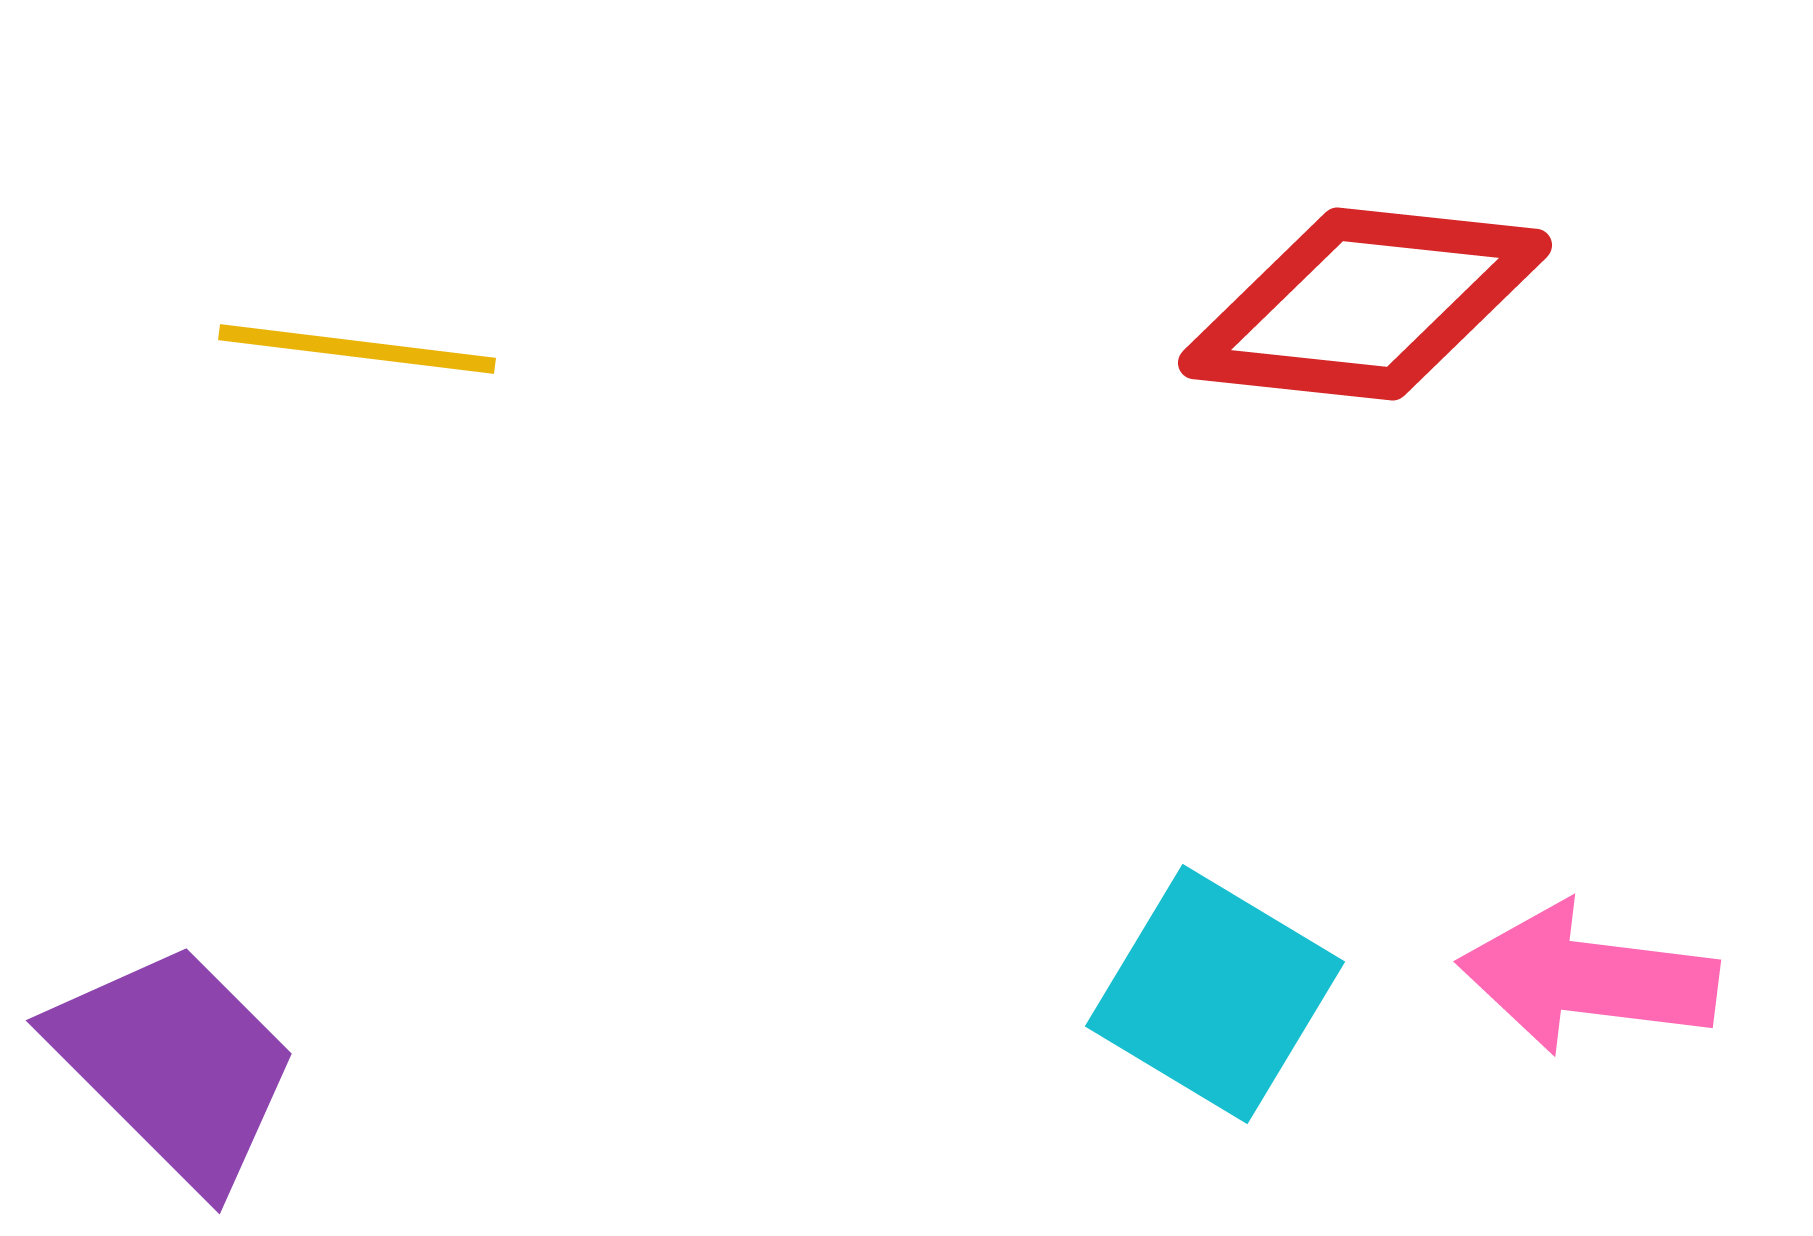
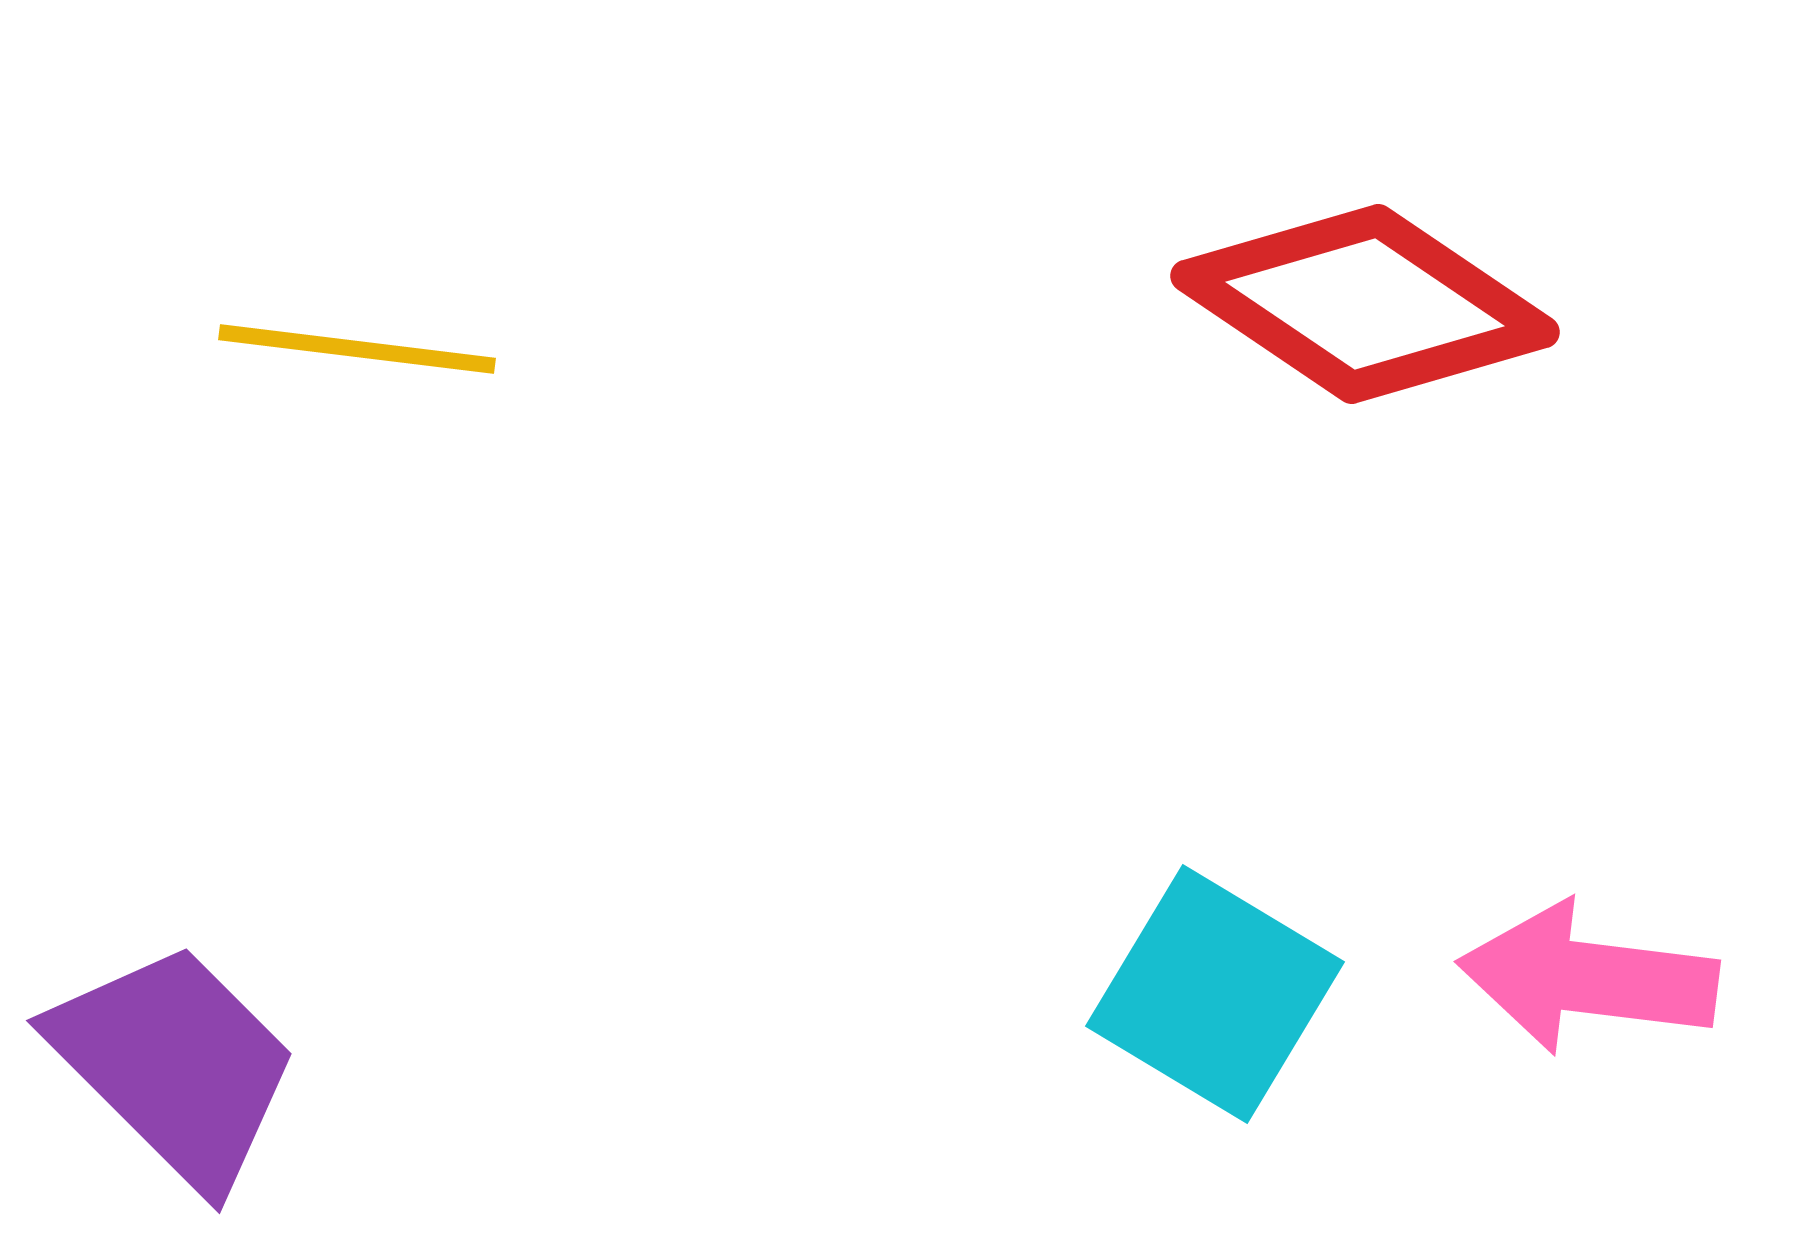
red diamond: rotated 28 degrees clockwise
